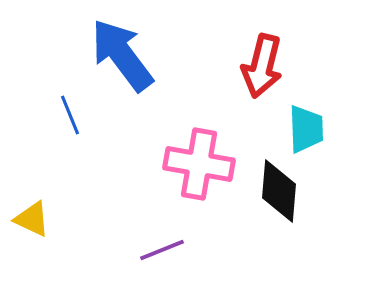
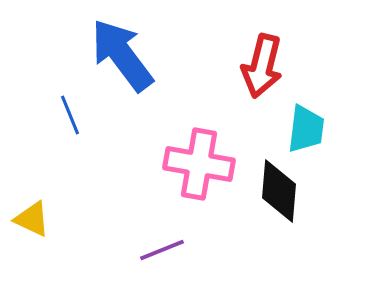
cyan trapezoid: rotated 9 degrees clockwise
